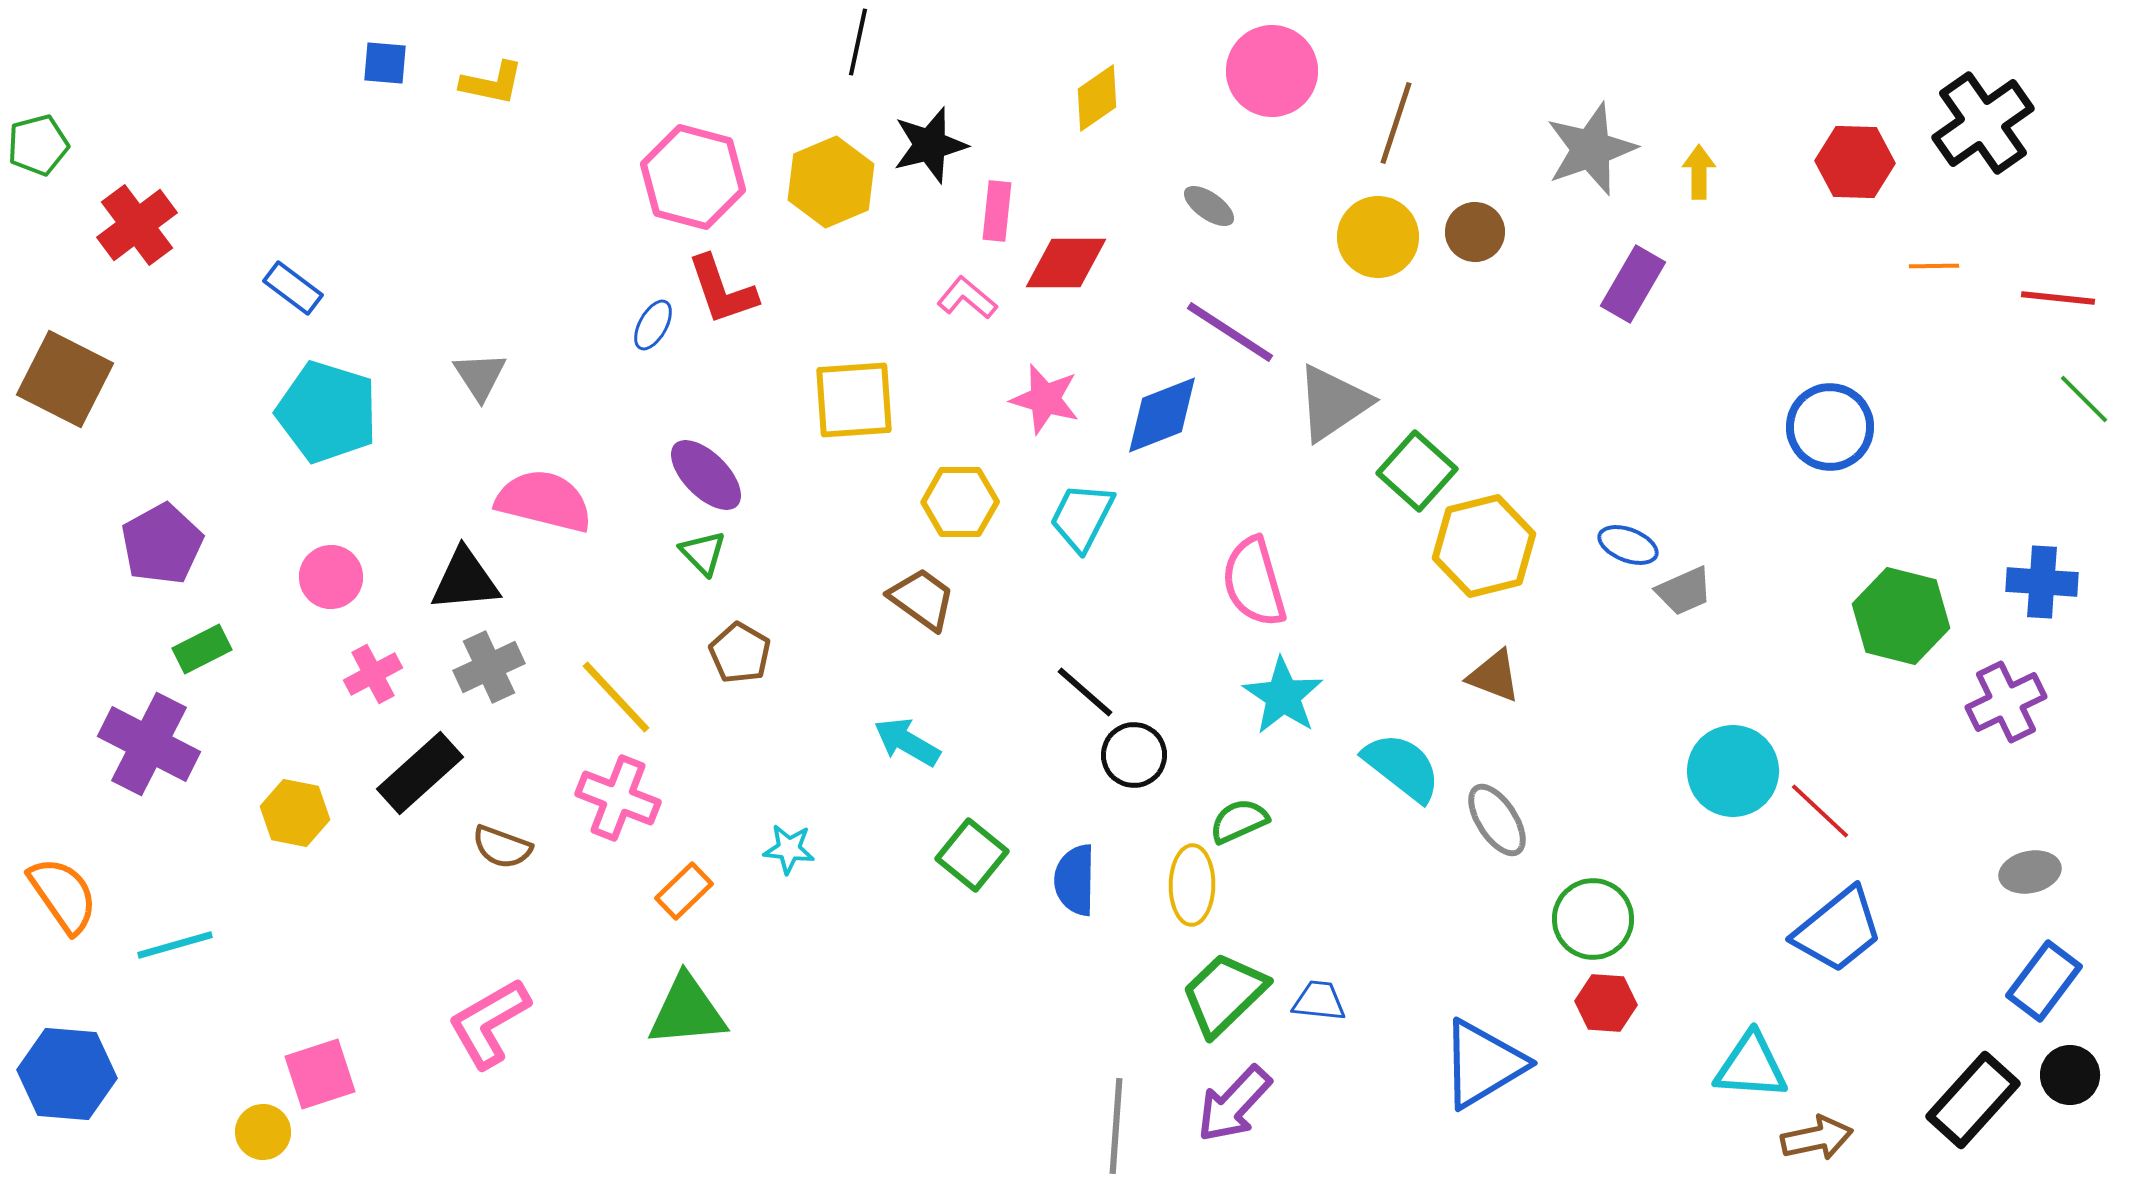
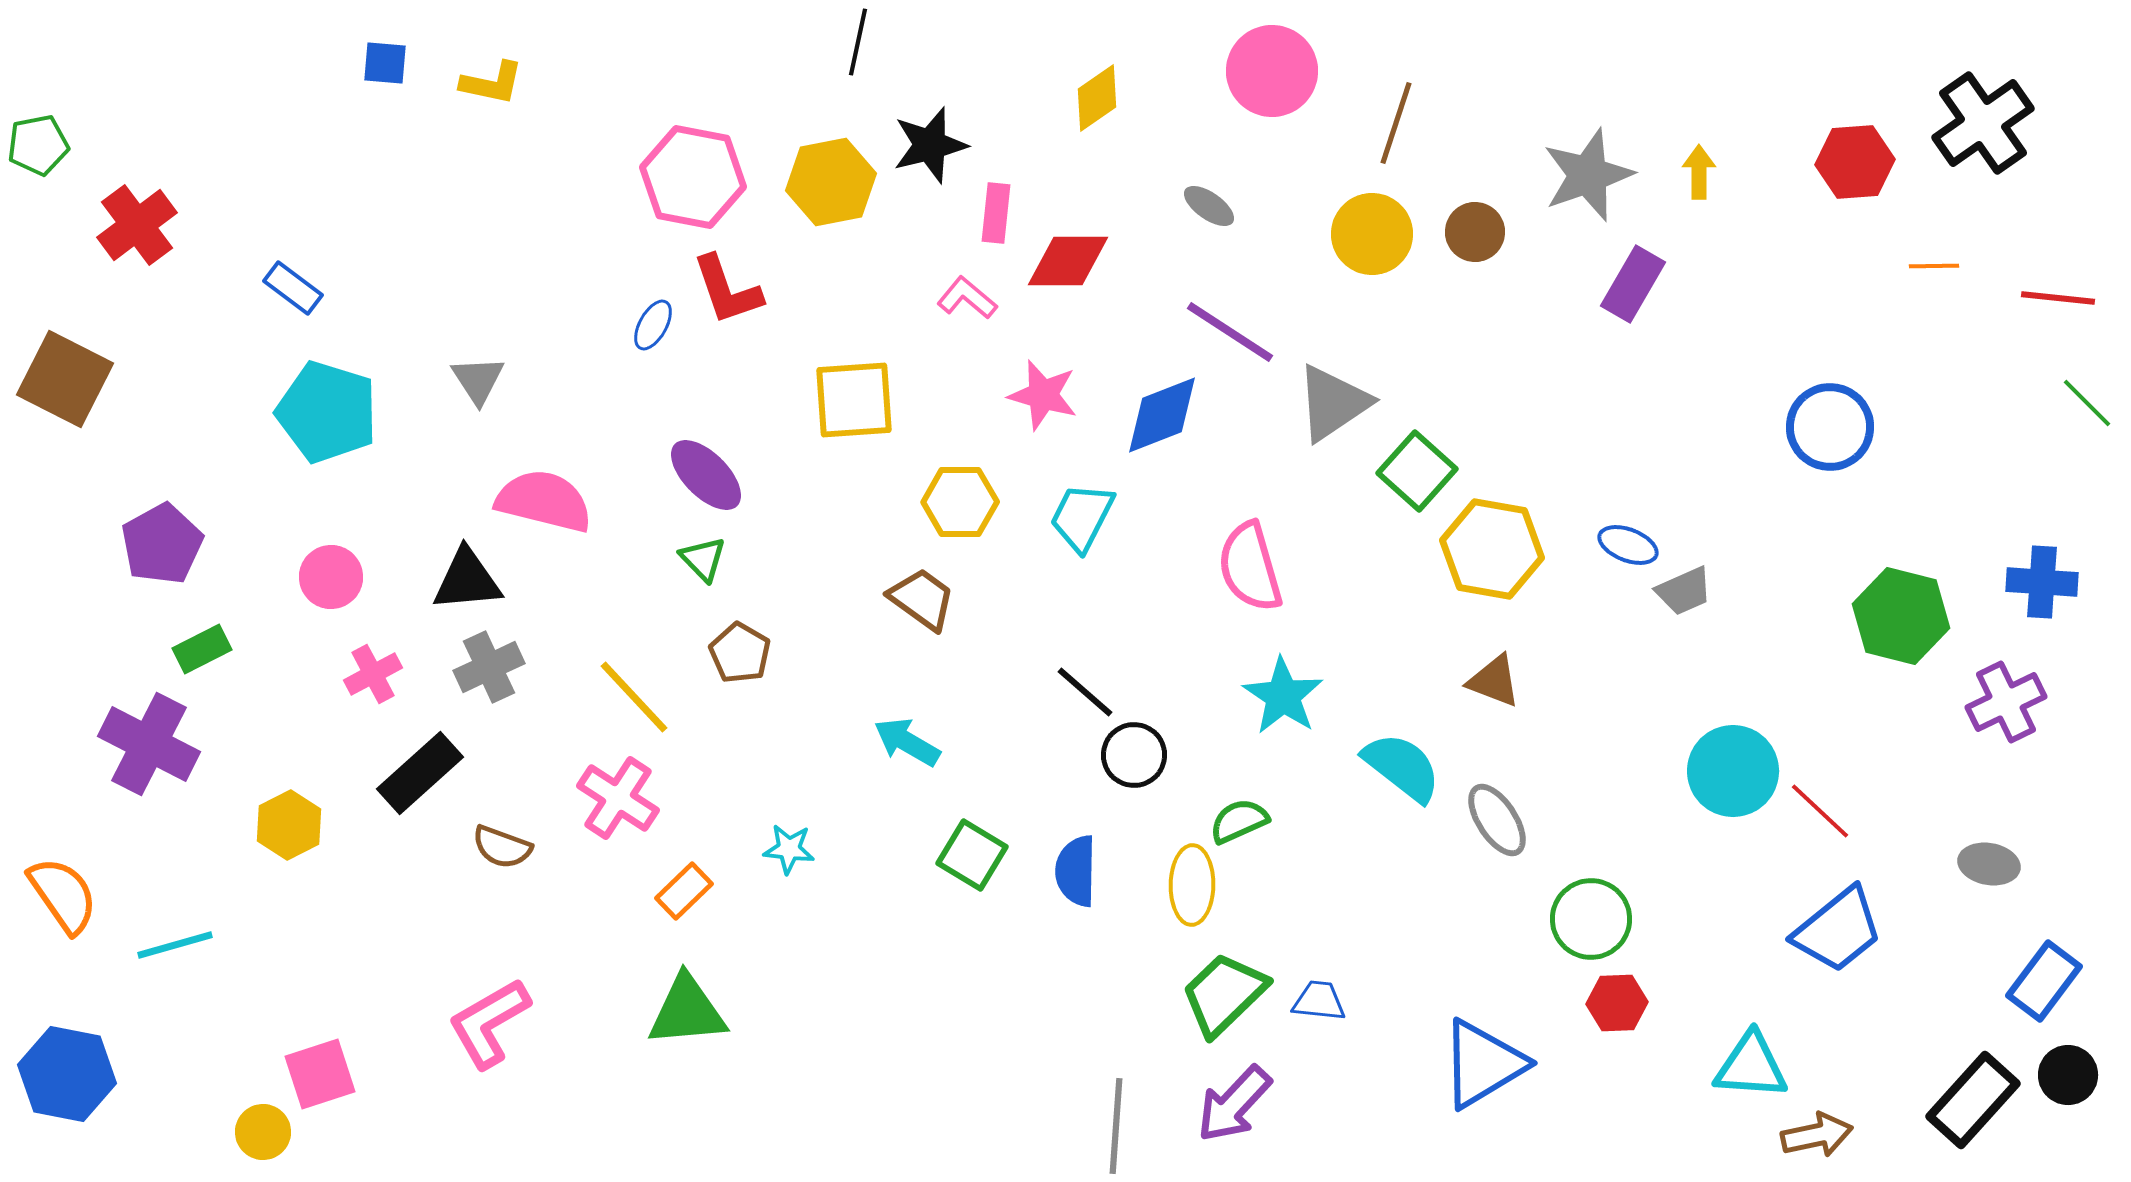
green pentagon at (38, 145): rotated 4 degrees clockwise
gray star at (1591, 149): moved 3 px left, 26 px down
red hexagon at (1855, 162): rotated 6 degrees counterclockwise
pink hexagon at (693, 177): rotated 4 degrees counterclockwise
yellow hexagon at (831, 182): rotated 12 degrees clockwise
pink rectangle at (997, 211): moved 1 px left, 2 px down
yellow circle at (1378, 237): moved 6 px left, 3 px up
red diamond at (1066, 263): moved 2 px right, 2 px up
red L-shape at (722, 290): moved 5 px right
gray triangle at (480, 376): moved 2 px left, 4 px down
pink star at (1045, 399): moved 2 px left, 4 px up
green line at (2084, 399): moved 3 px right, 4 px down
yellow hexagon at (1484, 546): moved 8 px right, 3 px down; rotated 24 degrees clockwise
green triangle at (703, 553): moved 6 px down
black triangle at (465, 580): moved 2 px right
pink semicircle at (1254, 582): moved 4 px left, 15 px up
brown triangle at (1494, 676): moved 5 px down
yellow line at (616, 697): moved 18 px right
pink cross at (618, 798): rotated 12 degrees clockwise
yellow hexagon at (295, 813): moved 6 px left, 12 px down; rotated 22 degrees clockwise
green square at (972, 855): rotated 8 degrees counterclockwise
gray ellipse at (2030, 872): moved 41 px left, 8 px up; rotated 22 degrees clockwise
blue semicircle at (1075, 880): moved 1 px right, 9 px up
green circle at (1593, 919): moved 2 px left
red hexagon at (1606, 1003): moved 11 px right; rotated 6 degrees counterclockwise
blue hexagon at (67, 1074): rotated 6 degrees clockwise
black circle at (2070, 1075): moved 2 px left
brown arrow at (1817, 1138): moved 3 px up
